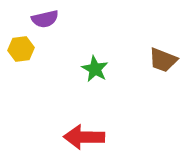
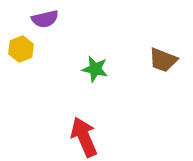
yellow hexagon: rotated 15 degrees counterclockwise
green star: rotated 16 degrees counterclockwise
red arrow: rotated 66 degrees clockwise
